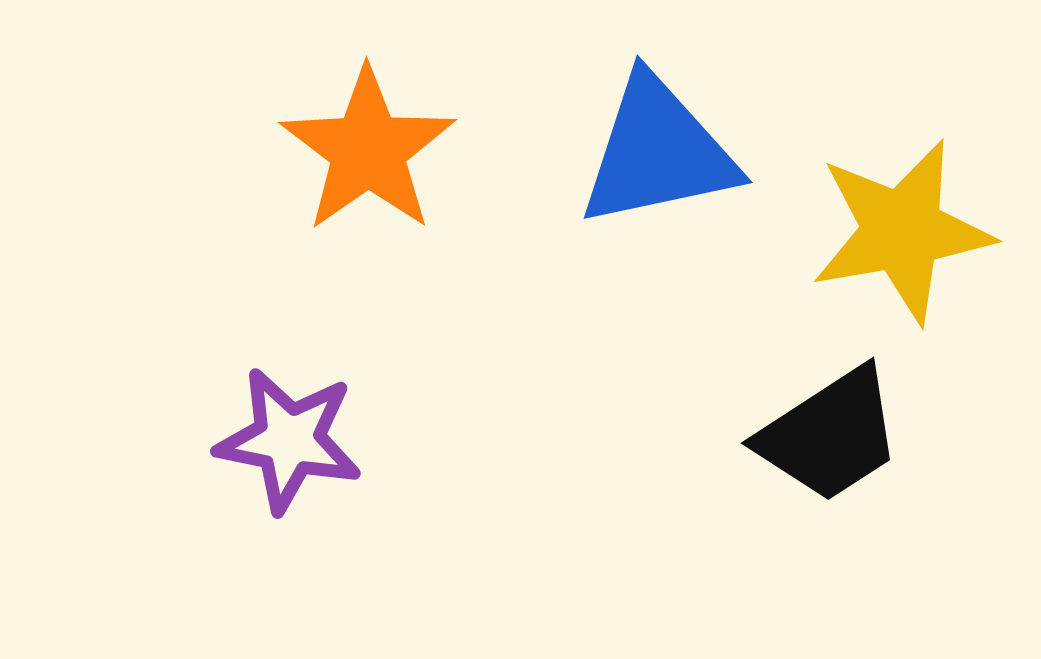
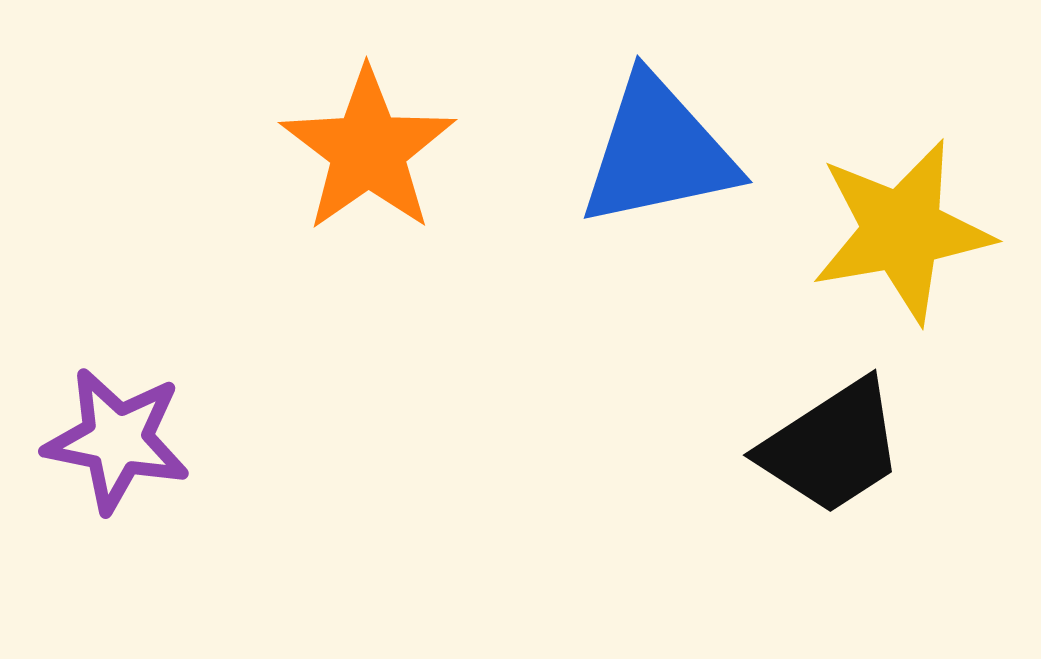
black trapezoid: moved 2 px right, 12 px down
purple star: moved 172 px left
